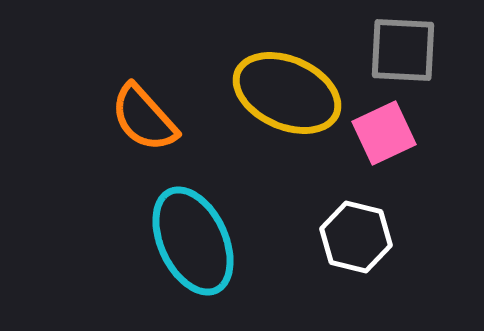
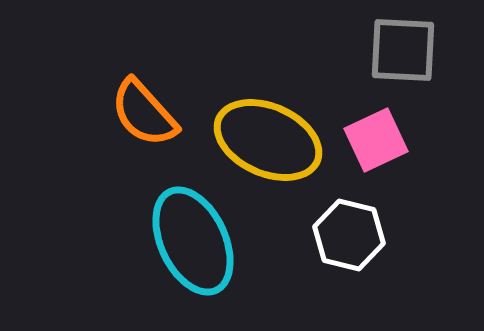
yellow ellipse: moved 19 px left, 47 px down
orange semicircle: moved 5 px up
pink square: moved 8 px left, 7 px down
white hexagon: moved 7 px left, 2 px up
